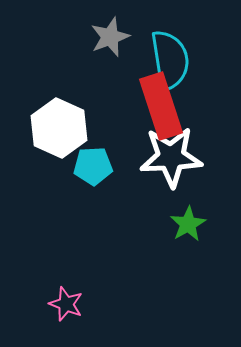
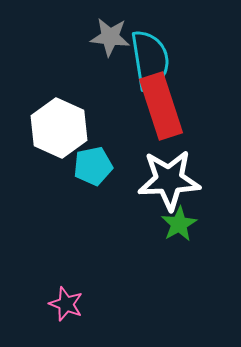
gray star: rotated 27 degrees clockwise
cyan semicircle: moved 20 px left
white star: moved 2 px left, 23 px down
cyan pentagon: rotated 9 degrees counterclockwise
green star: moved 9 px left
